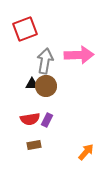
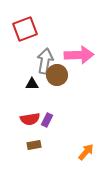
brown circle: moved 11 px right, 11 px up
